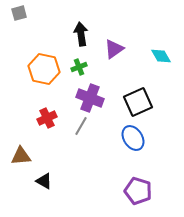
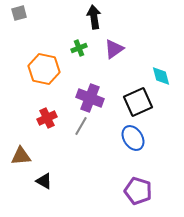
black arrow: moved 13 px right, 17 px up
cyan diamond: moved 20 px down; rotated 15 degrees clockwise
green cross: moved 19 px up
